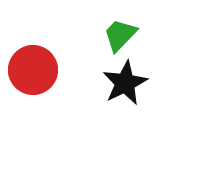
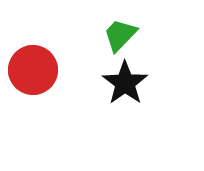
black star: rotated 9 degrees counterclockwise
